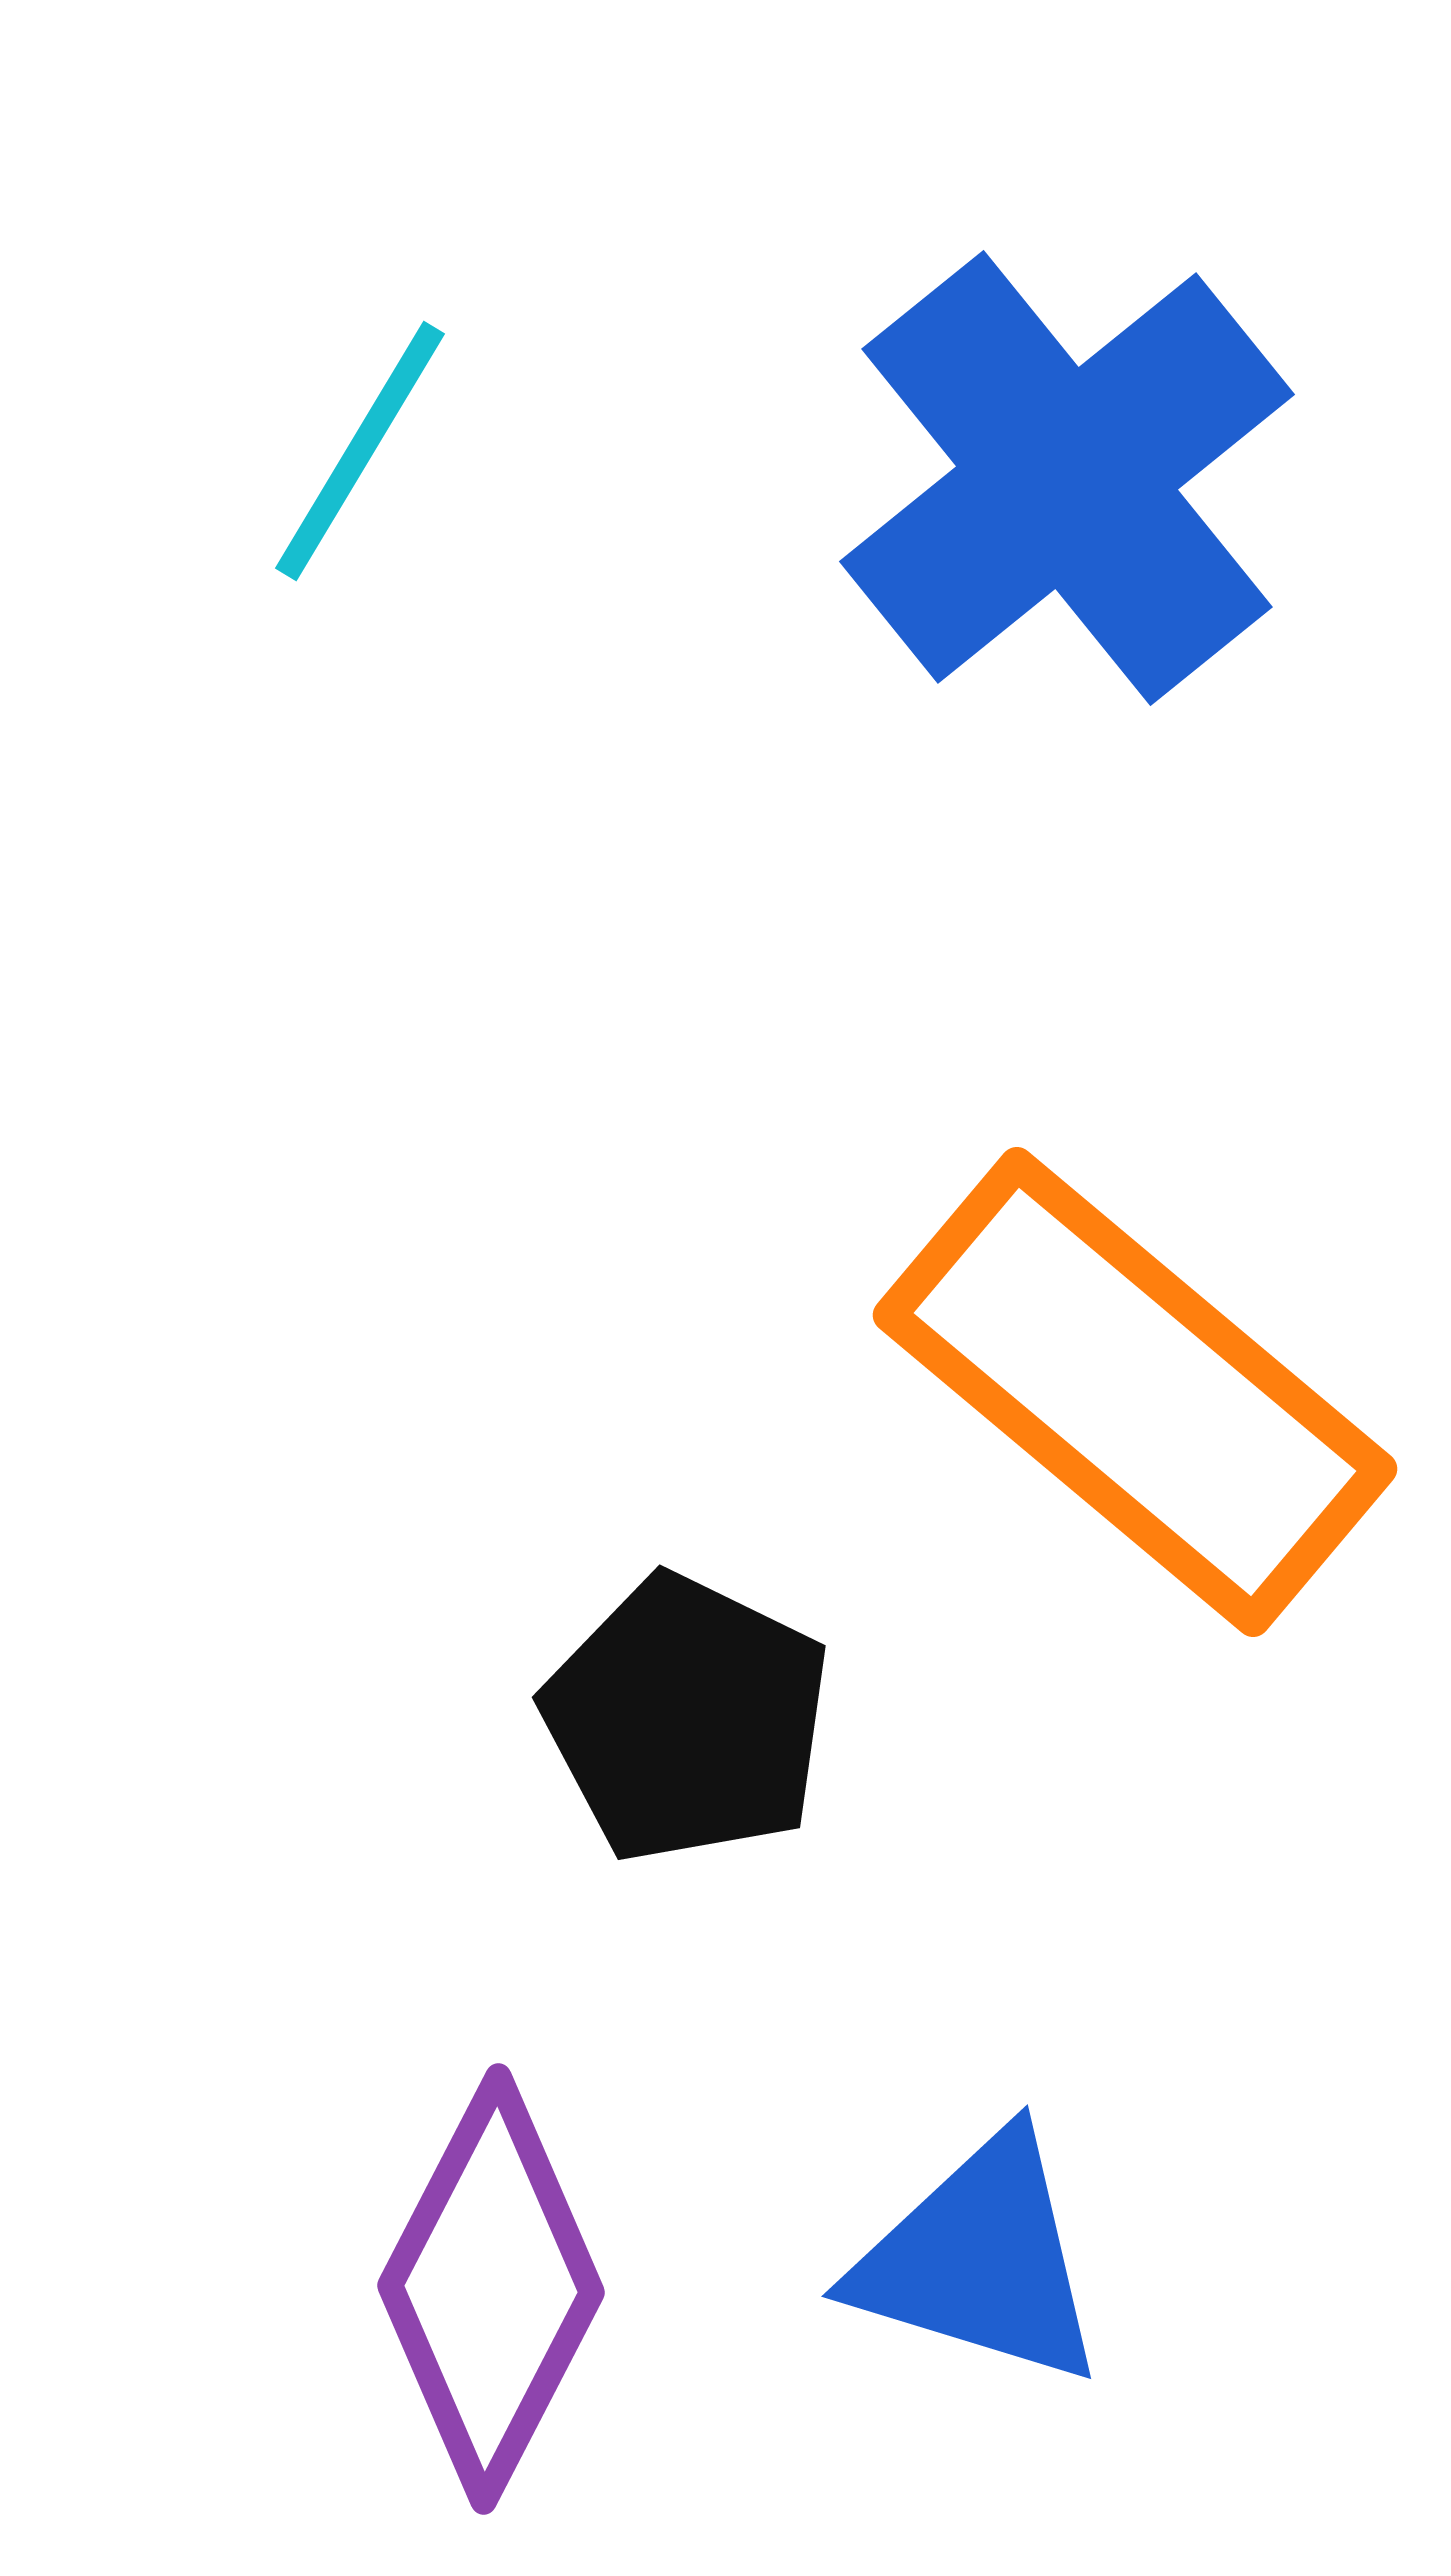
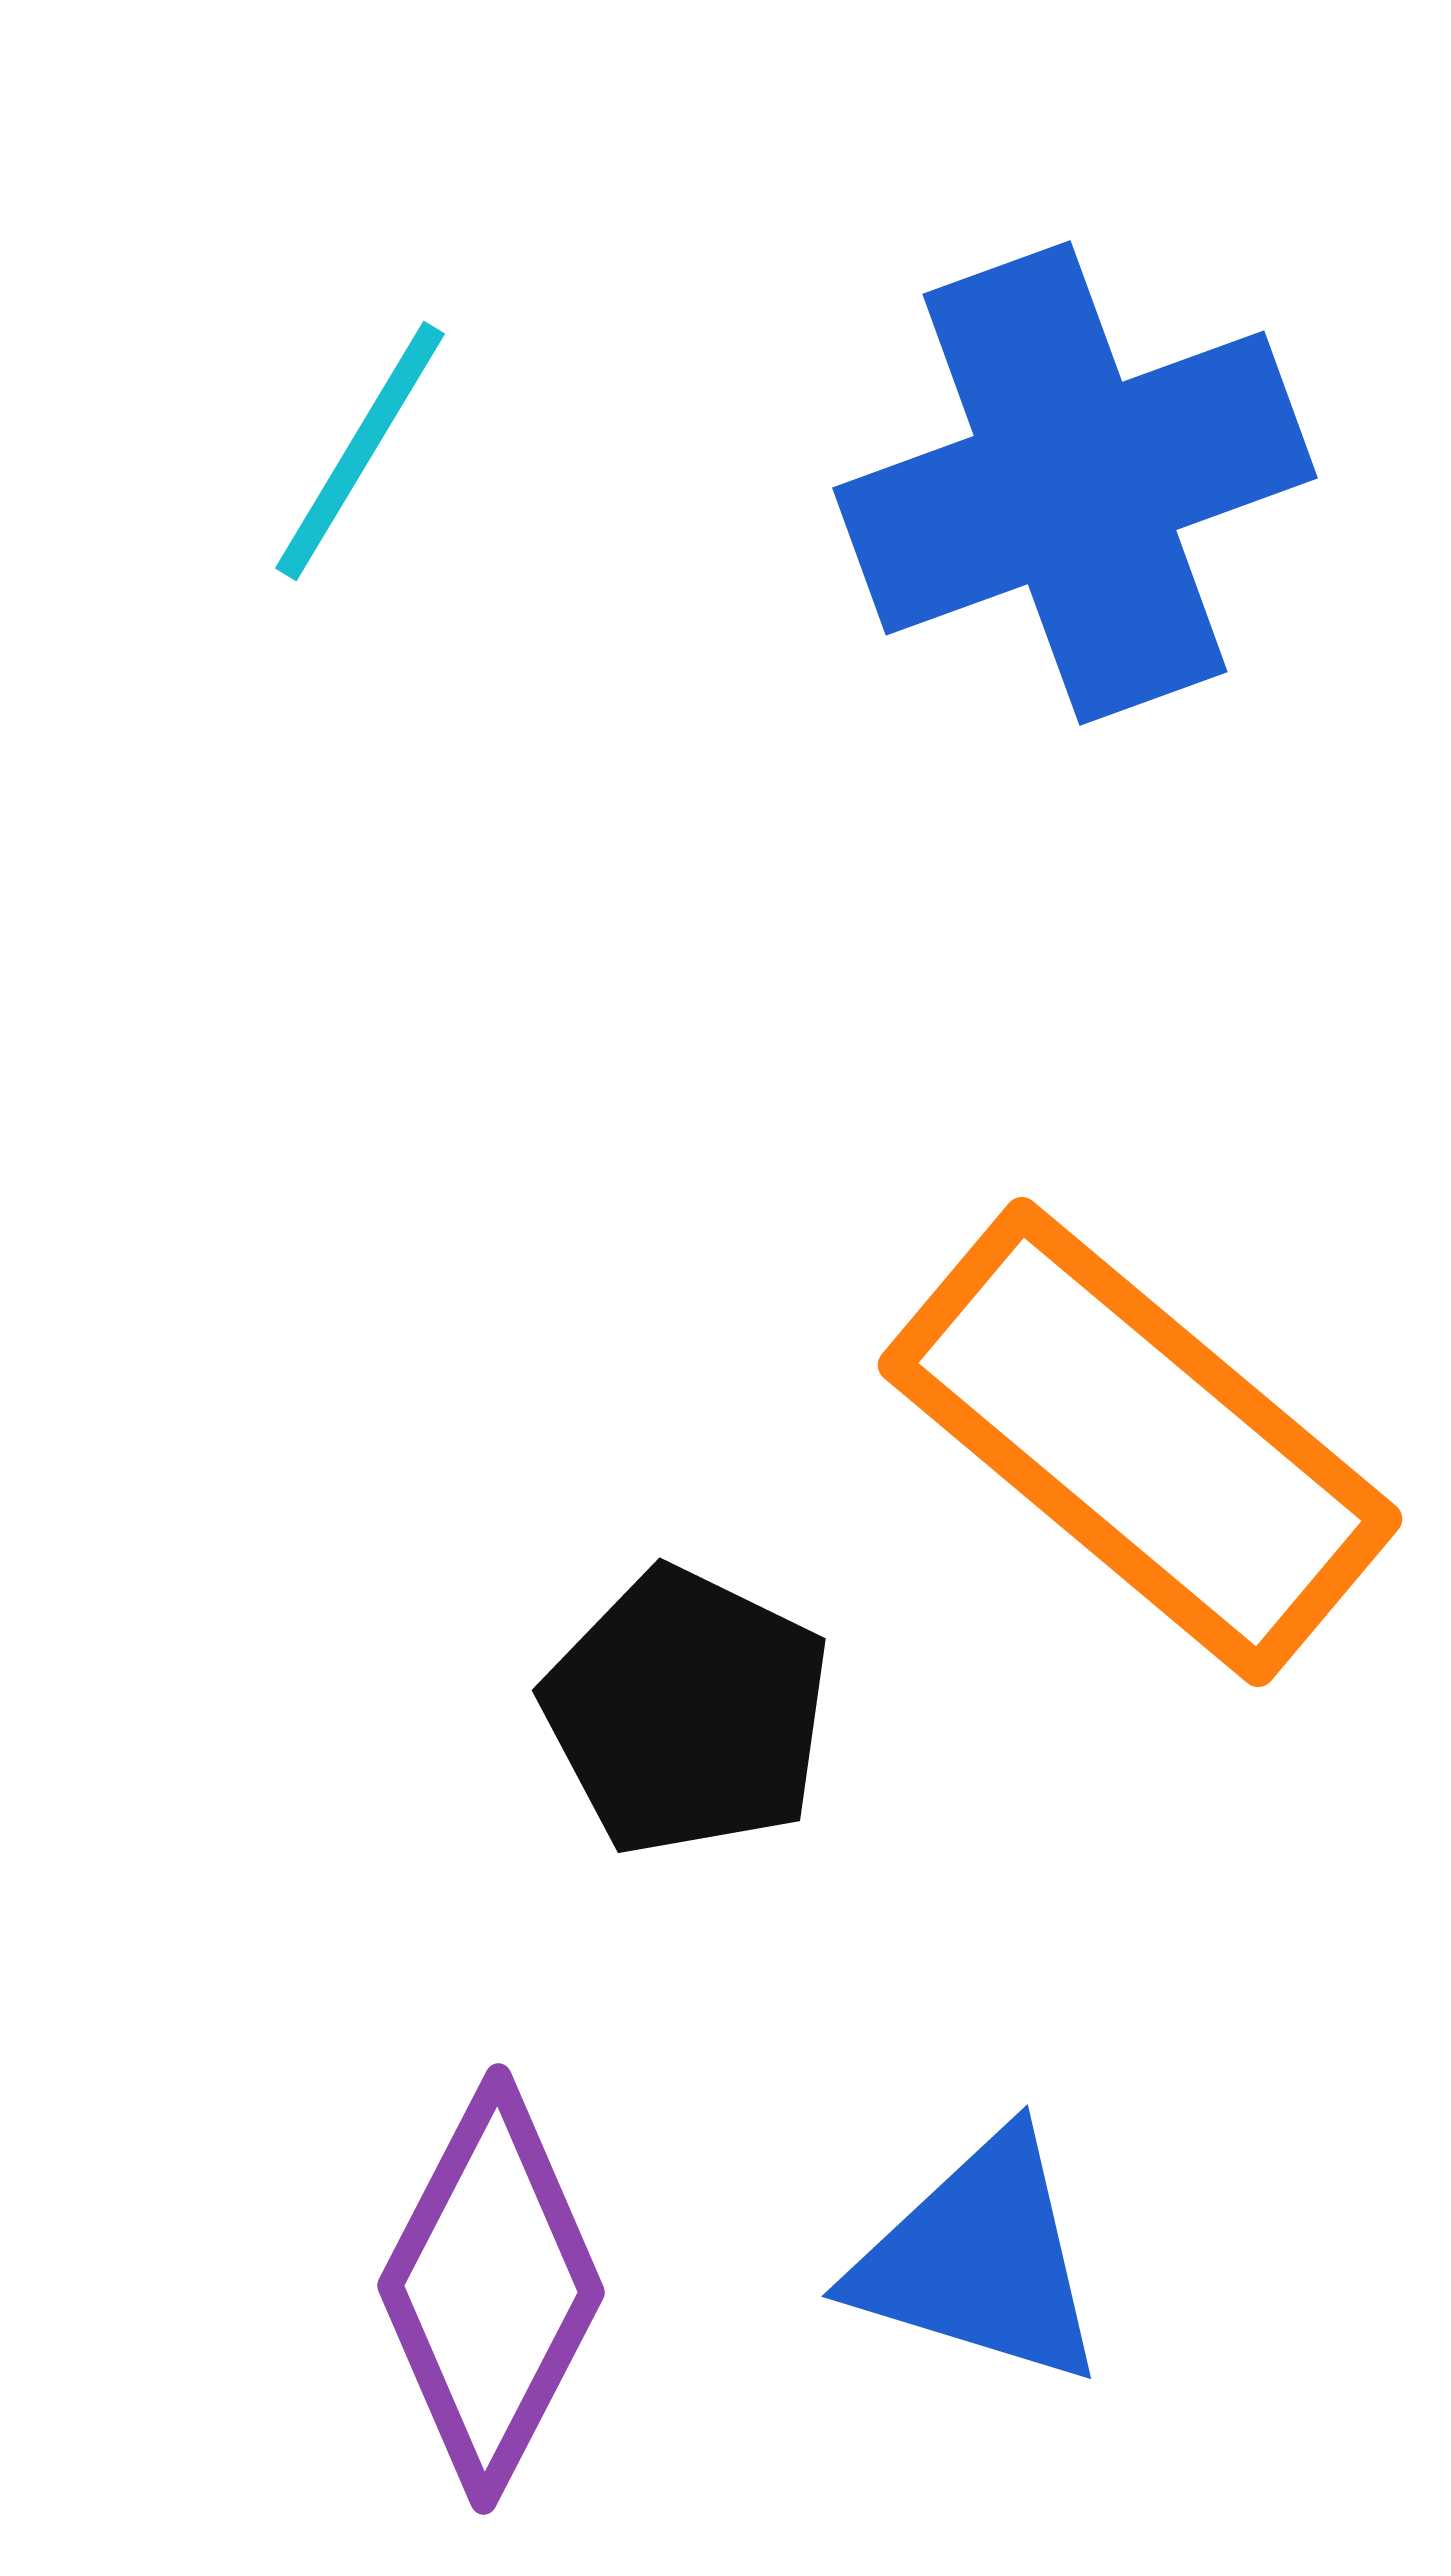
blue cross: moved 8 px right, 5 px down; rotated 19 degrees clockwise
orange rectangle: moved 5 px right, 50 px down
black pentagon: moved 7 px up
